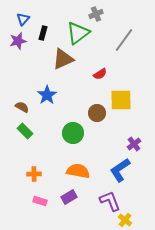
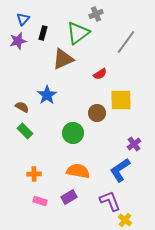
gray line: moved 2 px right, 2 px down
